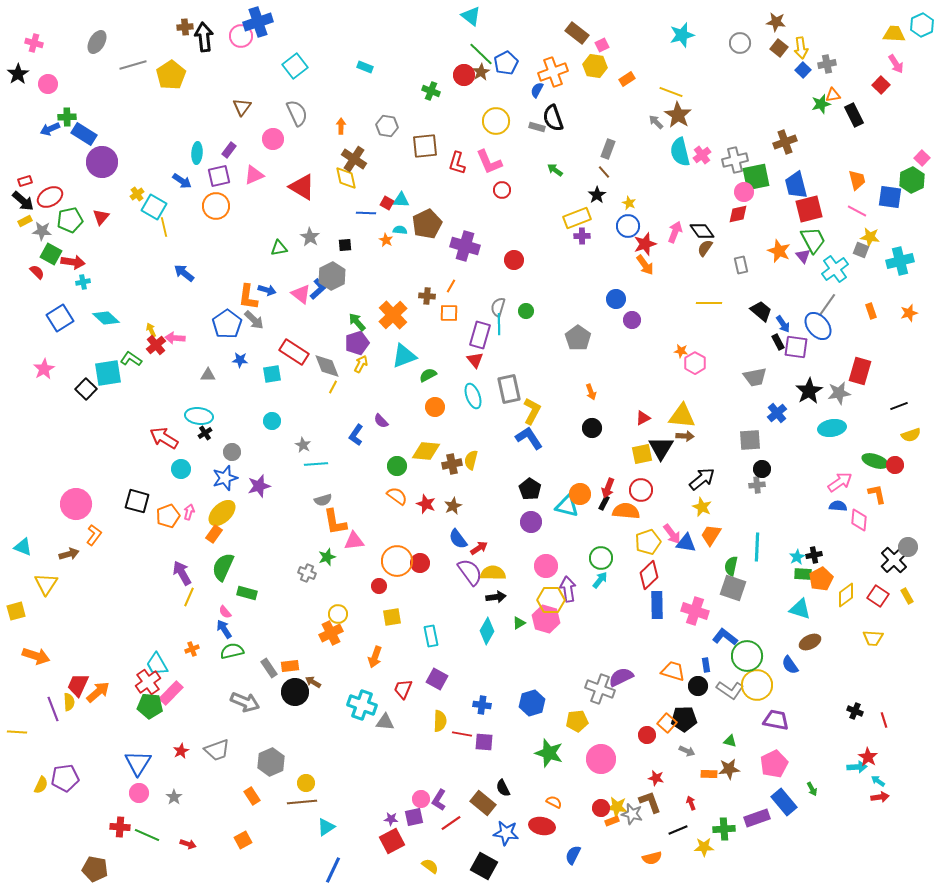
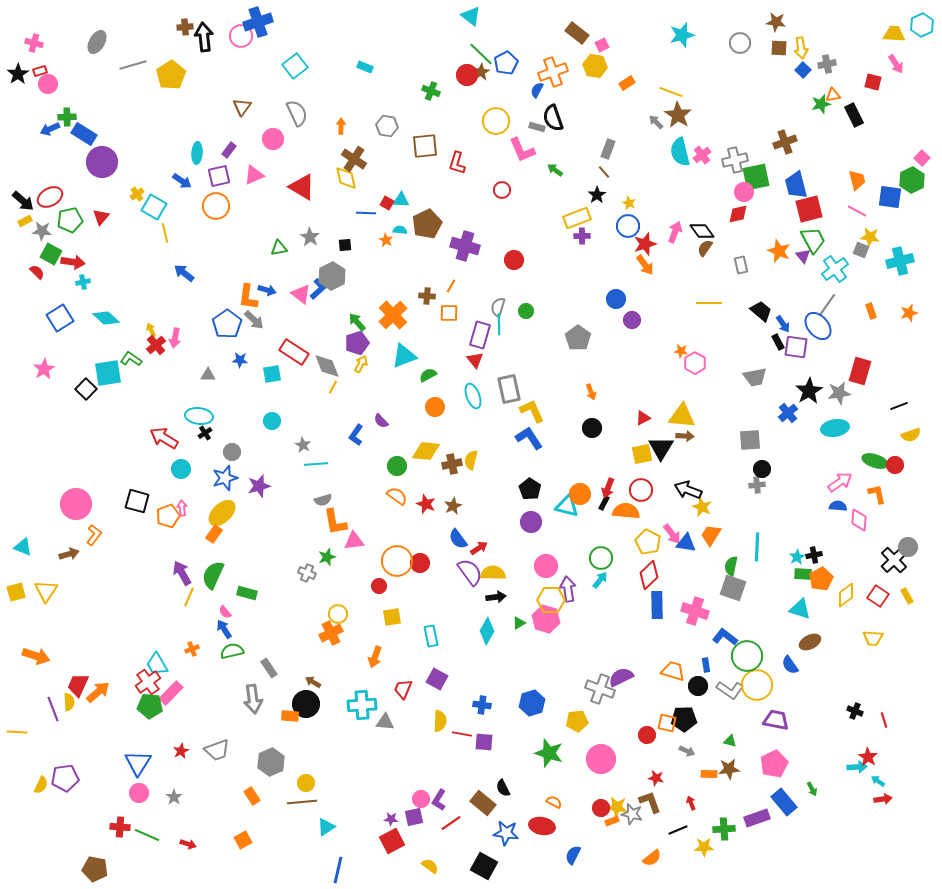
brown square at (779, 48): rotated 36 degrees counterclockwise
red circle at (464, 75): moved 3 px right
orange rectangle at (627, 79): moved 4 px down
red square at (881, 85): moved 8 px left, 3 px up; rotated 30 degrees counterclockwise
pink L-shape at (489, 162): moved 33 px right, 12 px up
red rectangle at (25, 181): moved 15 px right, 110 px up
yellow line at (164, 227): moved 1 px right, 6 px down
pink arrow at (175, 338): rotated 84 degrees counterclockwise
yellow L-shape at (532, 411): rotated 52 degrees counterclockwise
blue cross at (777, 413): moved 11 px right
cyan ellipse at (832, 428): moved 3 px right
black arrow at (702, 479): moved 14 px left, 11 px down; rotated 120 degrees counterclockwise
pink arrow at (189, 512): moved 7 px left, 4 px up; rotated 21 degrees counterclockwise
yellow pentagon at (648, 542): rotated 25 degrees counterclockwise
green semicircle at (223, 567): moved 10 px left, 8 px down
yellow triangle at (46, 584): moved 7 px down
yellow square at (16, 611): moved 19 px up
orange rectangle at (290, 666): moved 50 px down; rotated 12 degrees clockwise
black circle at (295, 692): moved 11 px right, 12 px down
gray arrow at (245, 702): moved 8 px right, 3 px up; rotated 60 degrees clockwise
cyan cross at (362, 705): rotated 24 degrees counterclockwise
orange square at (667, 723): rotated 30 degrees counterclockwise
red arrow at (880, 797): moved 3 px right, 2 px down
orange semicircle at (652, 858): rotated 24 degrees counterclockwise
blue line at (333, 870): moved 5 px right; rotated 12 degrees counterclockwise
